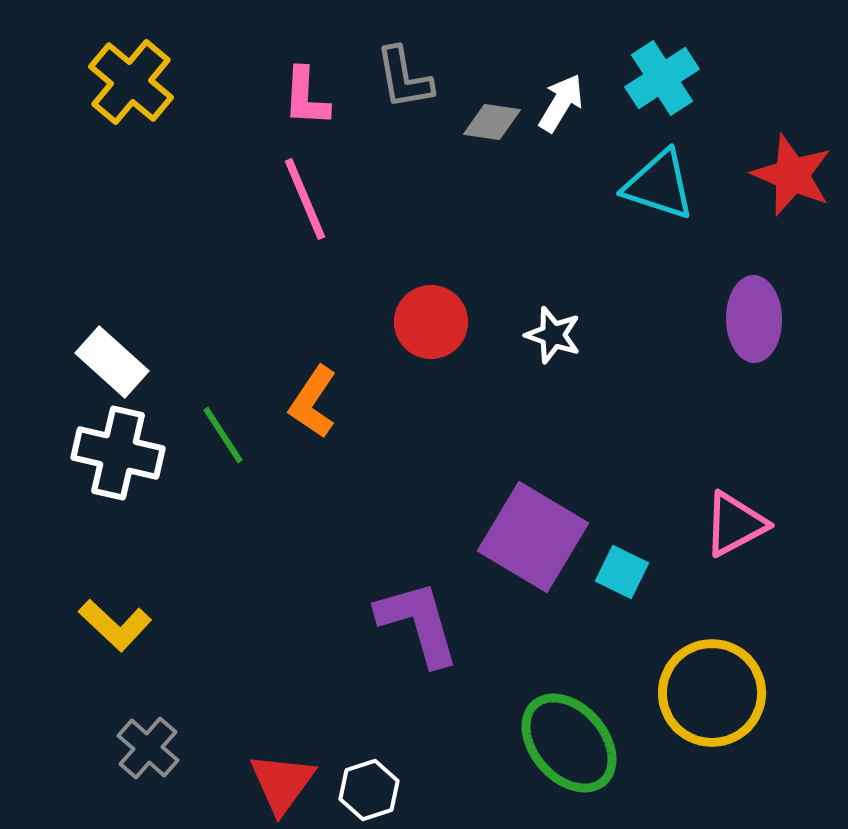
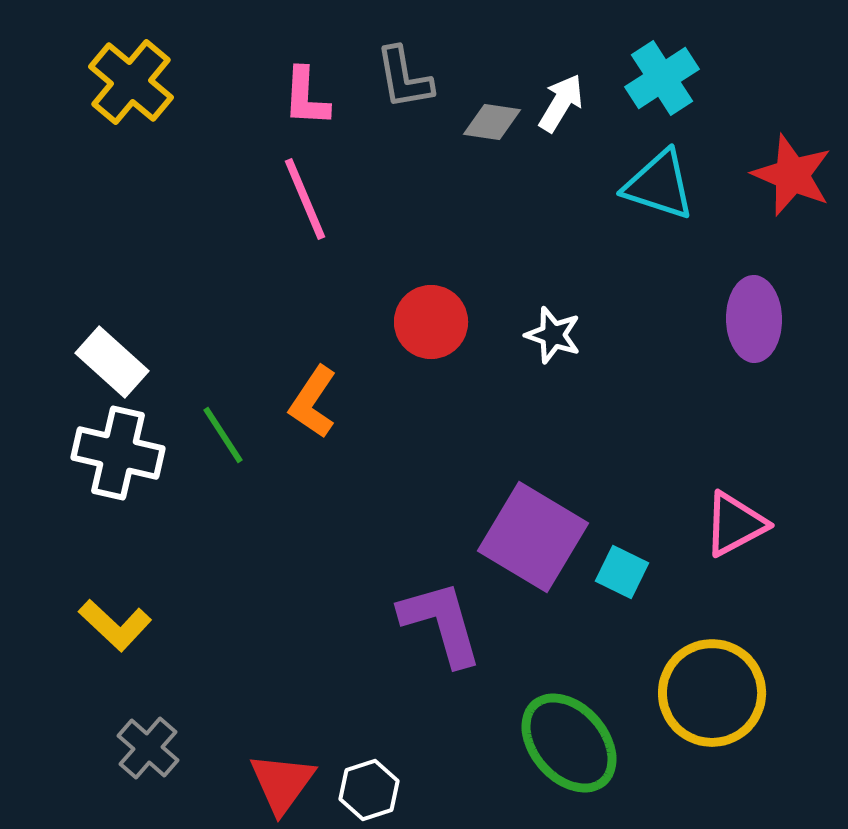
purple L-shape: moved 23 px right
